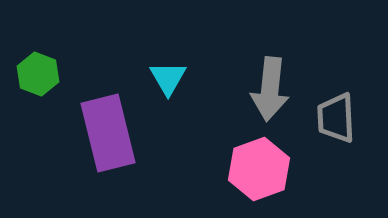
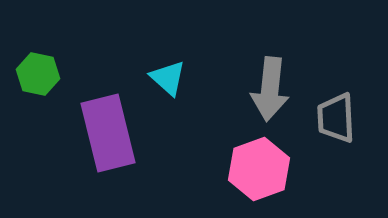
green hexagon: rotated 9 degrees counterclockwise
cyan triangle: rotated 18 degrees counterclockwise
